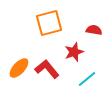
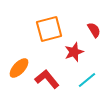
orange square: moved 6 px down
red semicircle: rotated 49 degrees clockwise
red L-shape: moved 10 px down
cyan line: moved 1 px down
